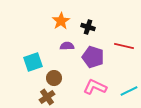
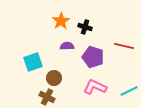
black cross: moved 3 px left
brown cross: rotated 28 degrees counterclockwise
